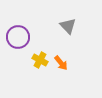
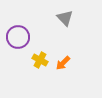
gray triangle: moved 3 px left, 8 px up
orange arrow: moved 2 px right; rotated 84 degrees clockwise
